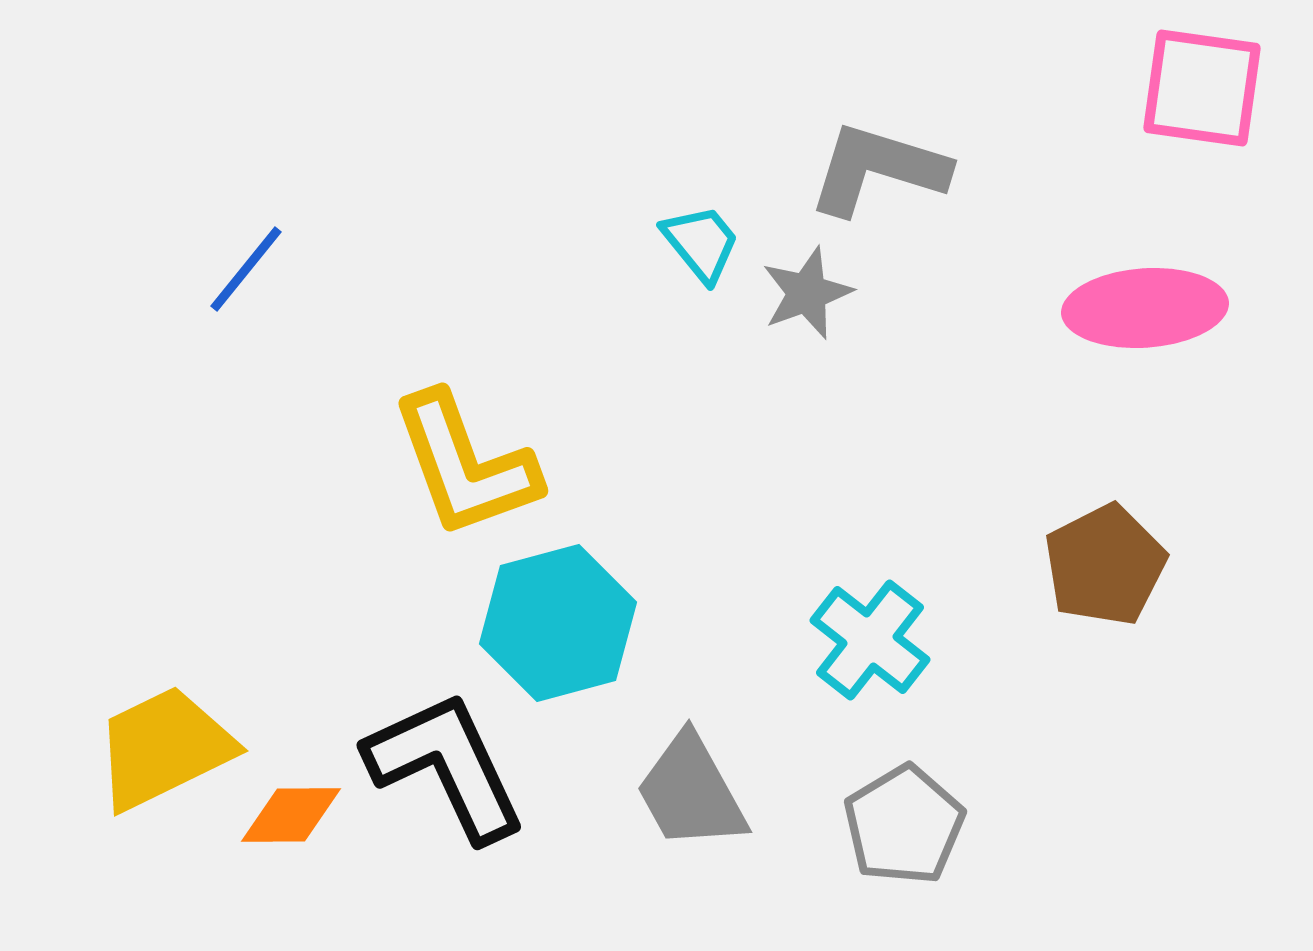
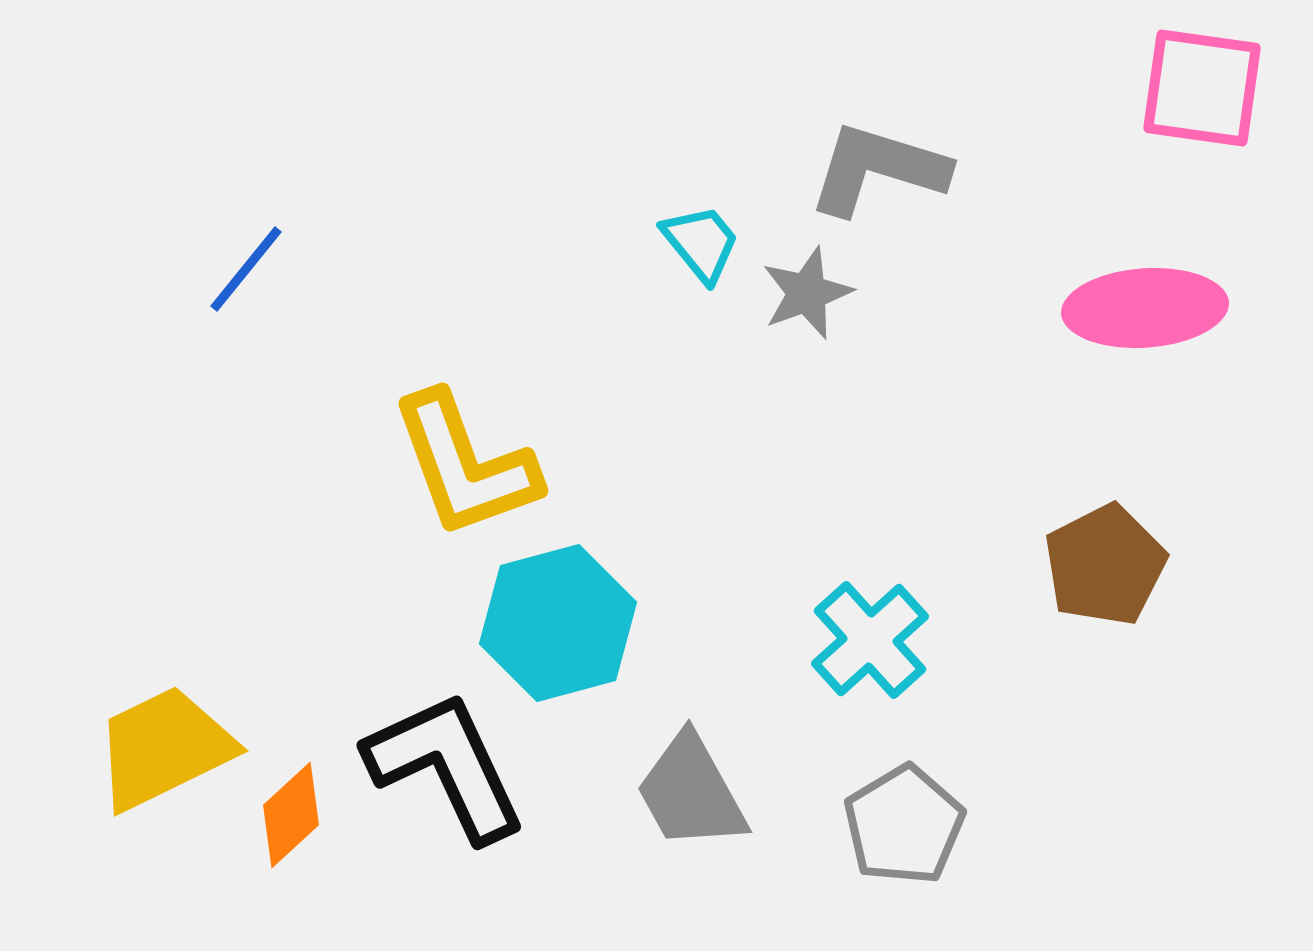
cyan cross: rotated 10 degrees clockwise
orange diamond: rotated 42 degrees counterclockwise
